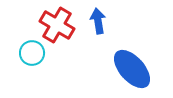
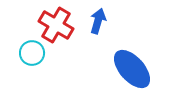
blue arrow: rotated 25 degrees clockwise
red cross: moved 1 px left
